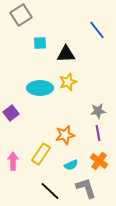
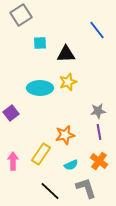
purple line: moved 1 px right, 1 px up
